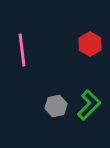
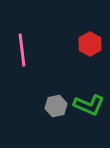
green L-shape: rotated 68 degrees clockwise
